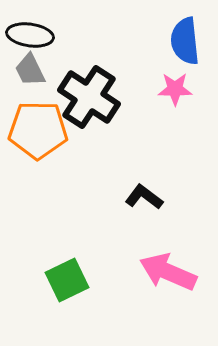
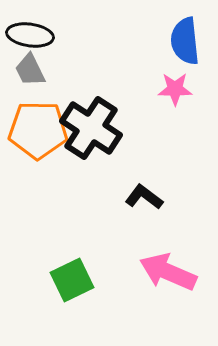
black cross: moved 2 px right, 31 px down
green square: moved 5 px right
